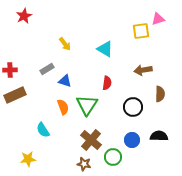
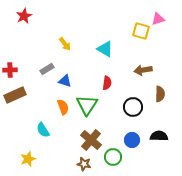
yellow square: rotated 24 degrees clockwise
yellow star: rotated 14 degrees counterclockwise
